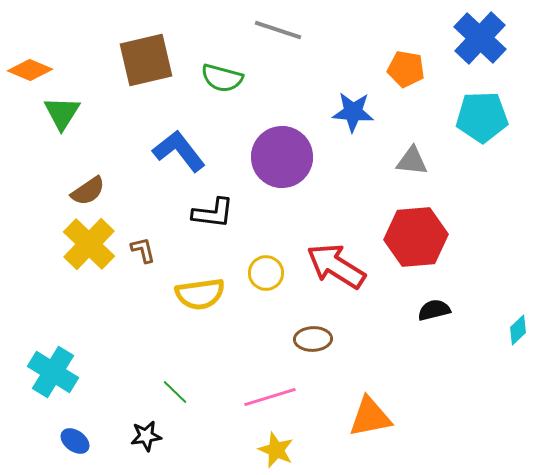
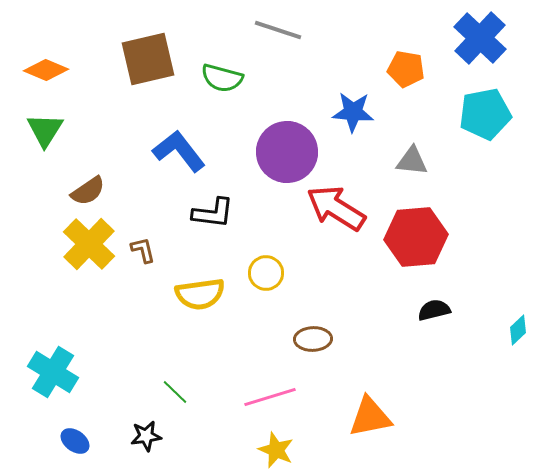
brown square: moved 2 px right, 1 px up
orange diamond: moved 16 px right
green triangle: moved 17 px left, 17 px down
cyan pentagon: moved 3 px right, 3 px up; rotated 9 degrees counterclockwise
purple circle: moved 5 px right, 5 px up
red arrow: moved 58 px up
